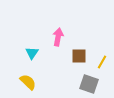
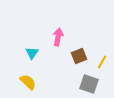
brown square: rotated 21 degrees counterclockwise
